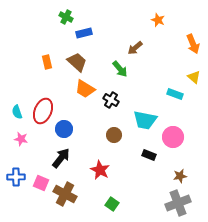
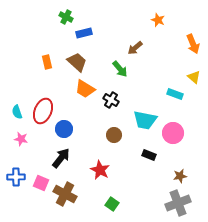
pink circle: moved 4 px up
